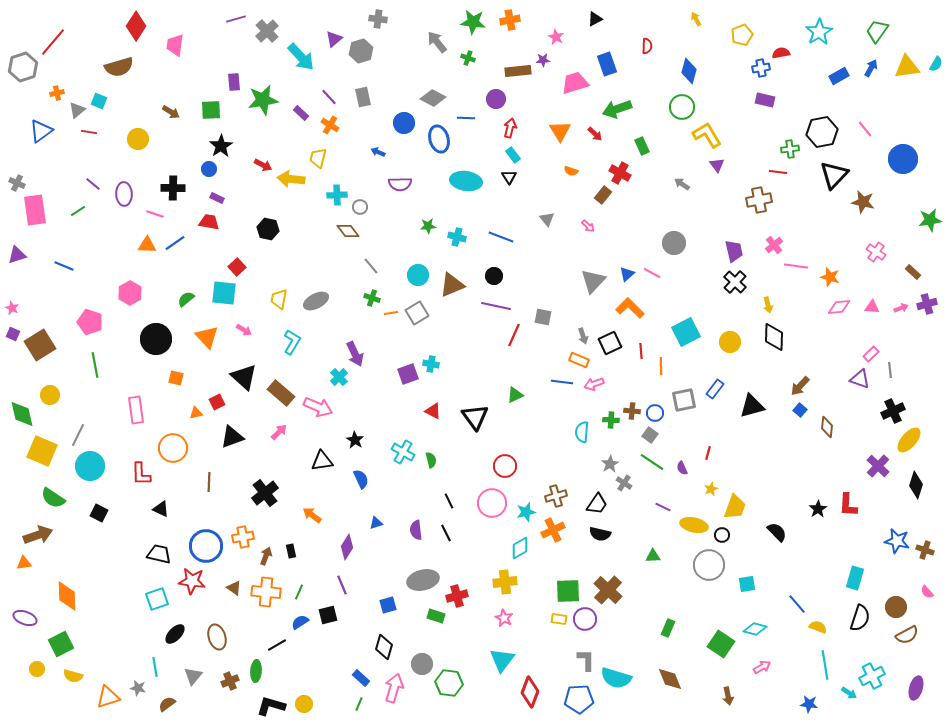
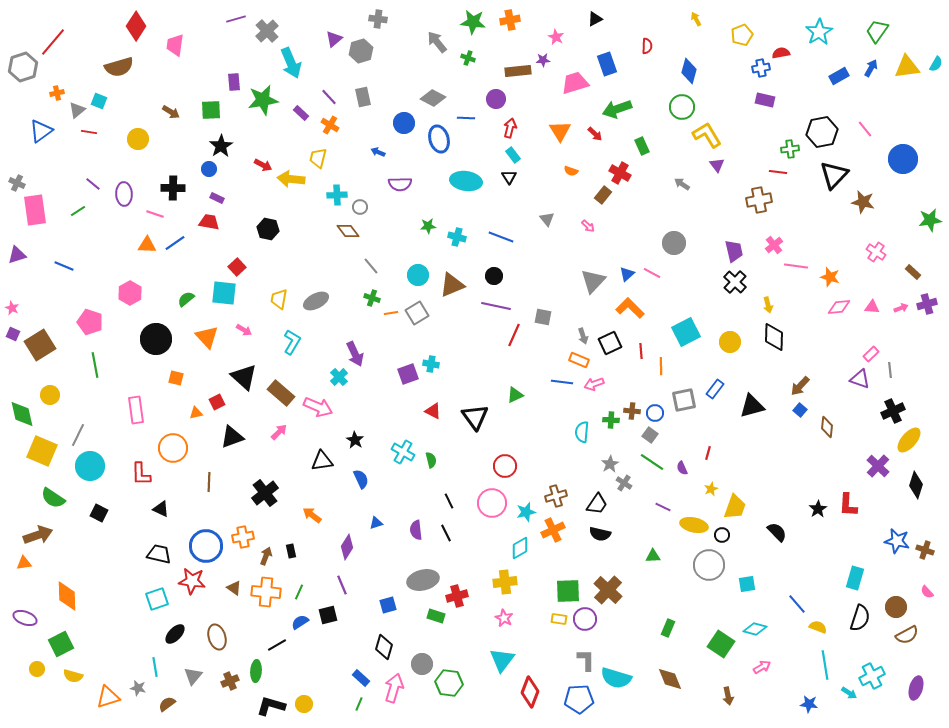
cyan arrow at (301, 57): moved 10 px left, 6 px down; rotated 20 degrees clockwise
